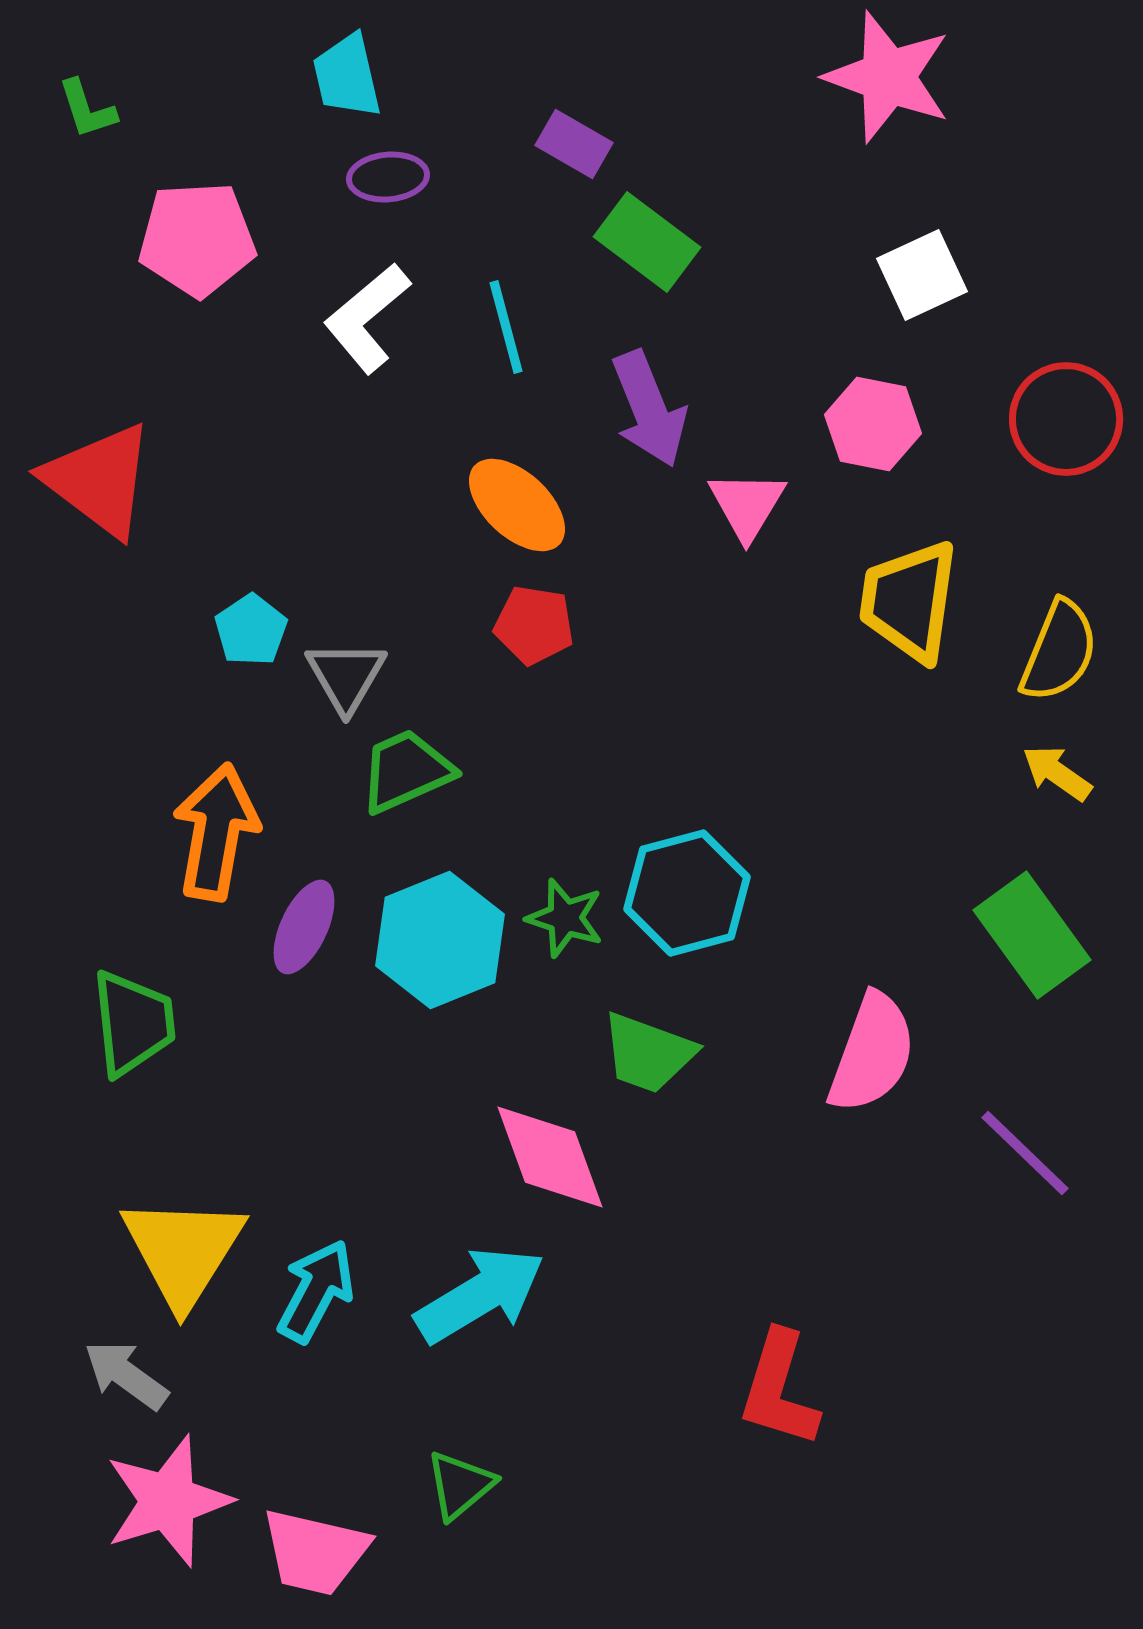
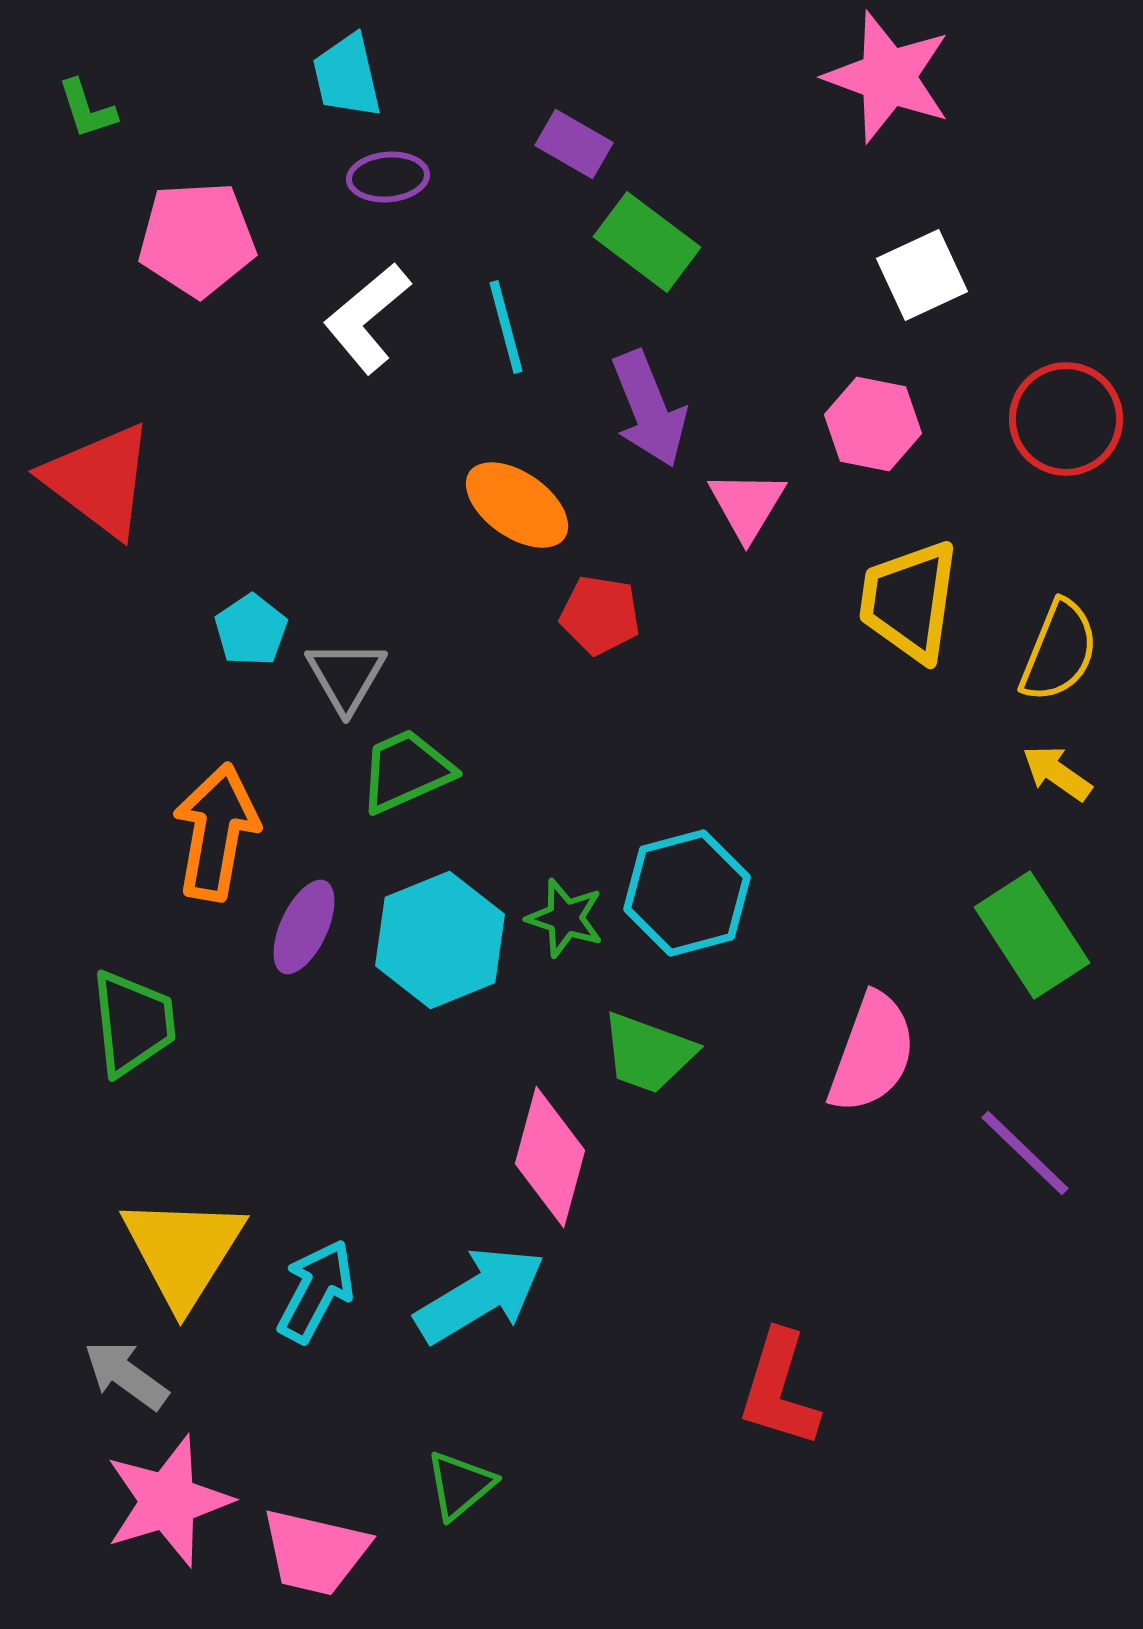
orange ellipse at (517, 505): rotated 8 degrees counterclockwise
red pentagon at (534, 625): moved 66 px right, 10 px up
green rectangle at (1032, 935): rotated 3 degrees clockwise
pink diamond at (550, 1157): rotated 35 degrees clockwise
